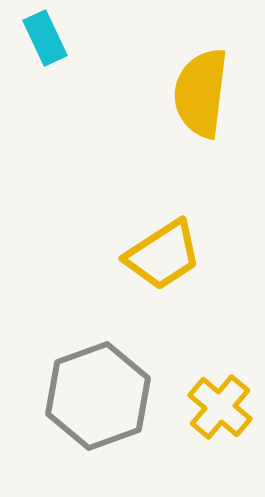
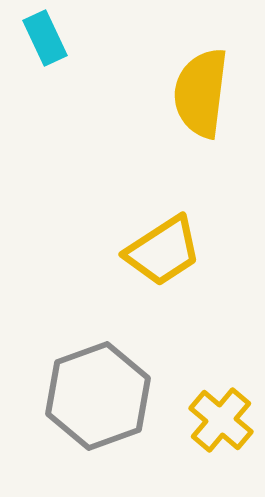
yellow trapezoid: moved 4 px up
yellow cross: moved 1 px right, 13 px down
